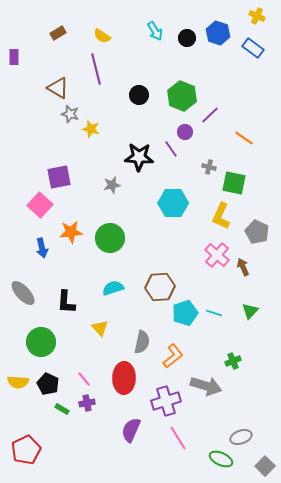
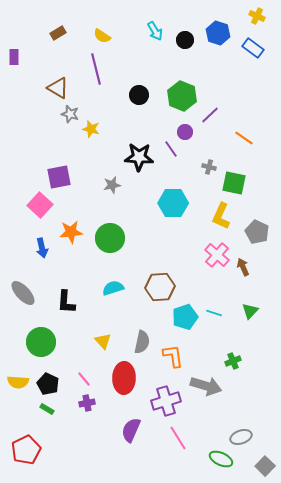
black circle at (187, 38): moved 2 px left, 2 px down
cyan pentagon at (185, 313): moved 4 px down
yellow triangle at (100, 328): moved 3 px right, 13 px down
orange L-shape at (173, 356): rotated 60 degrees counterclockwise
green rectangle at (62, 409): moved 15 px left
